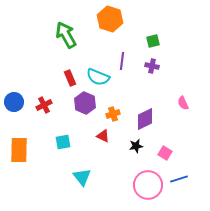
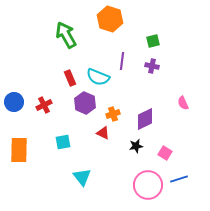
red triangle: moved 3 px up
